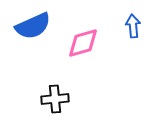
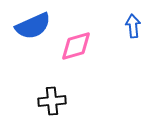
pink diamond: moved 7 px left, 3 px down
black cross: moved 3 px left, 2 px down
